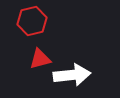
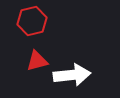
red triangle: moved 3 px left, 2 px down
